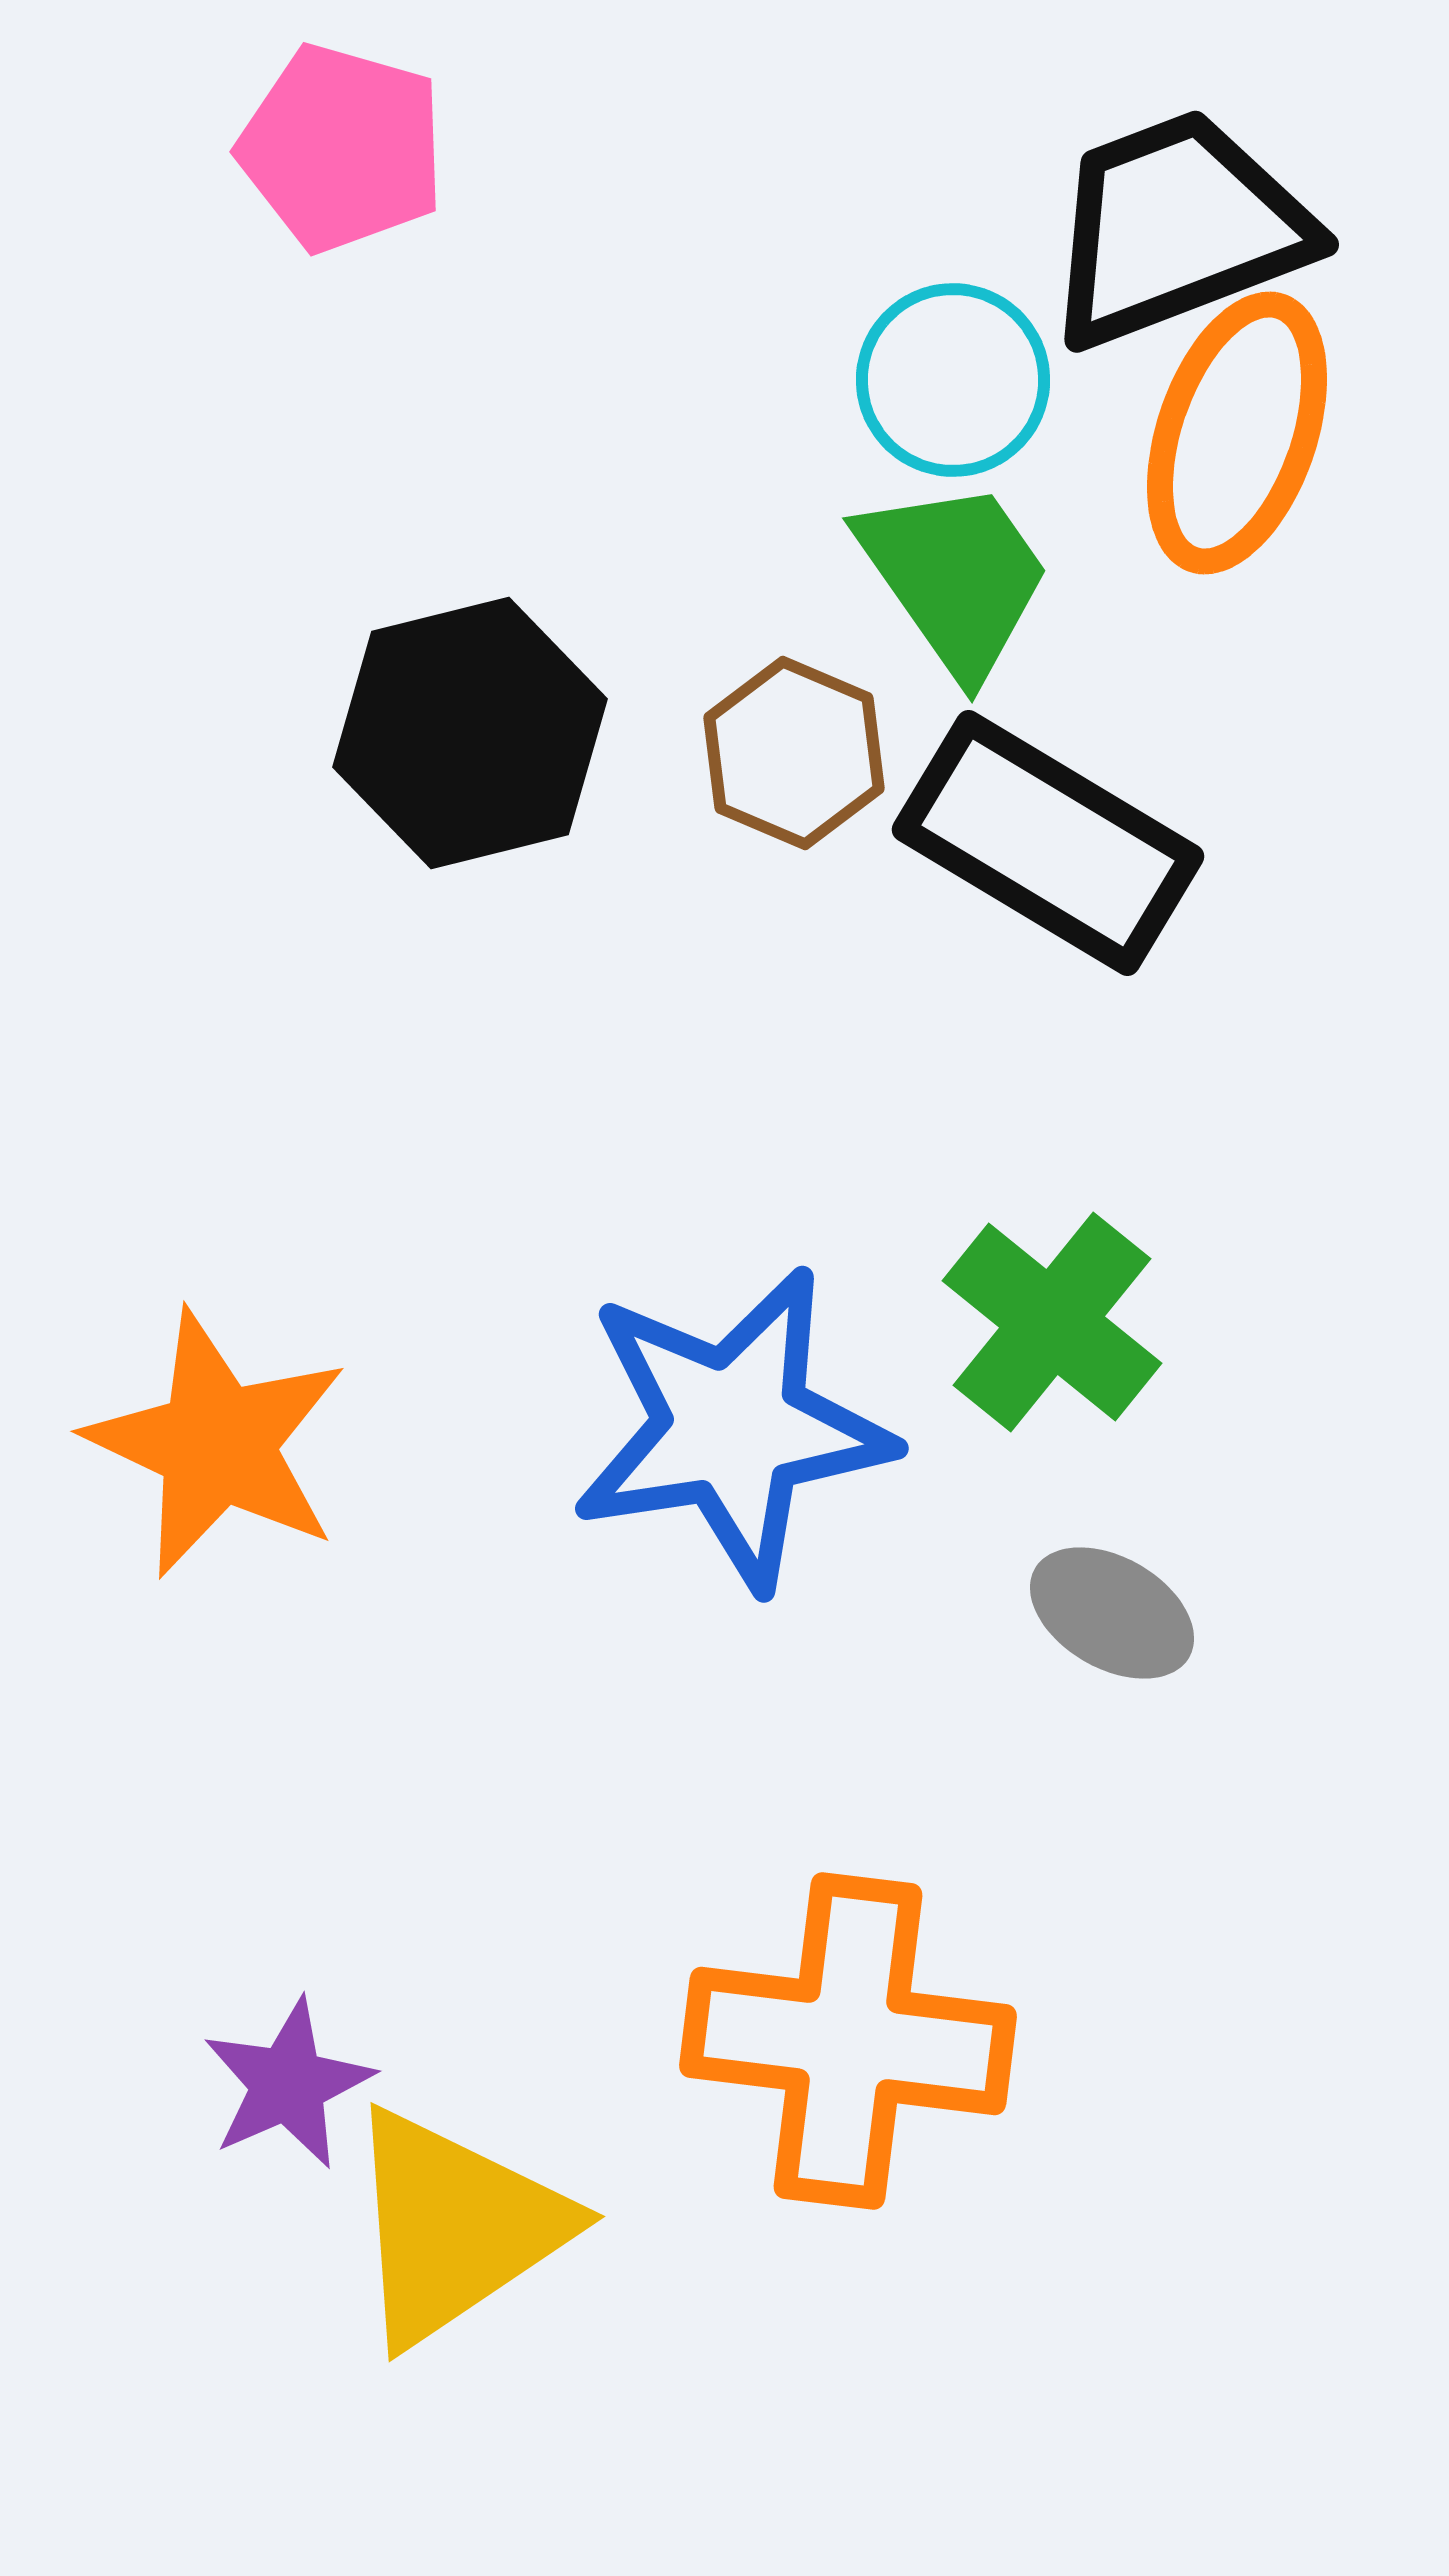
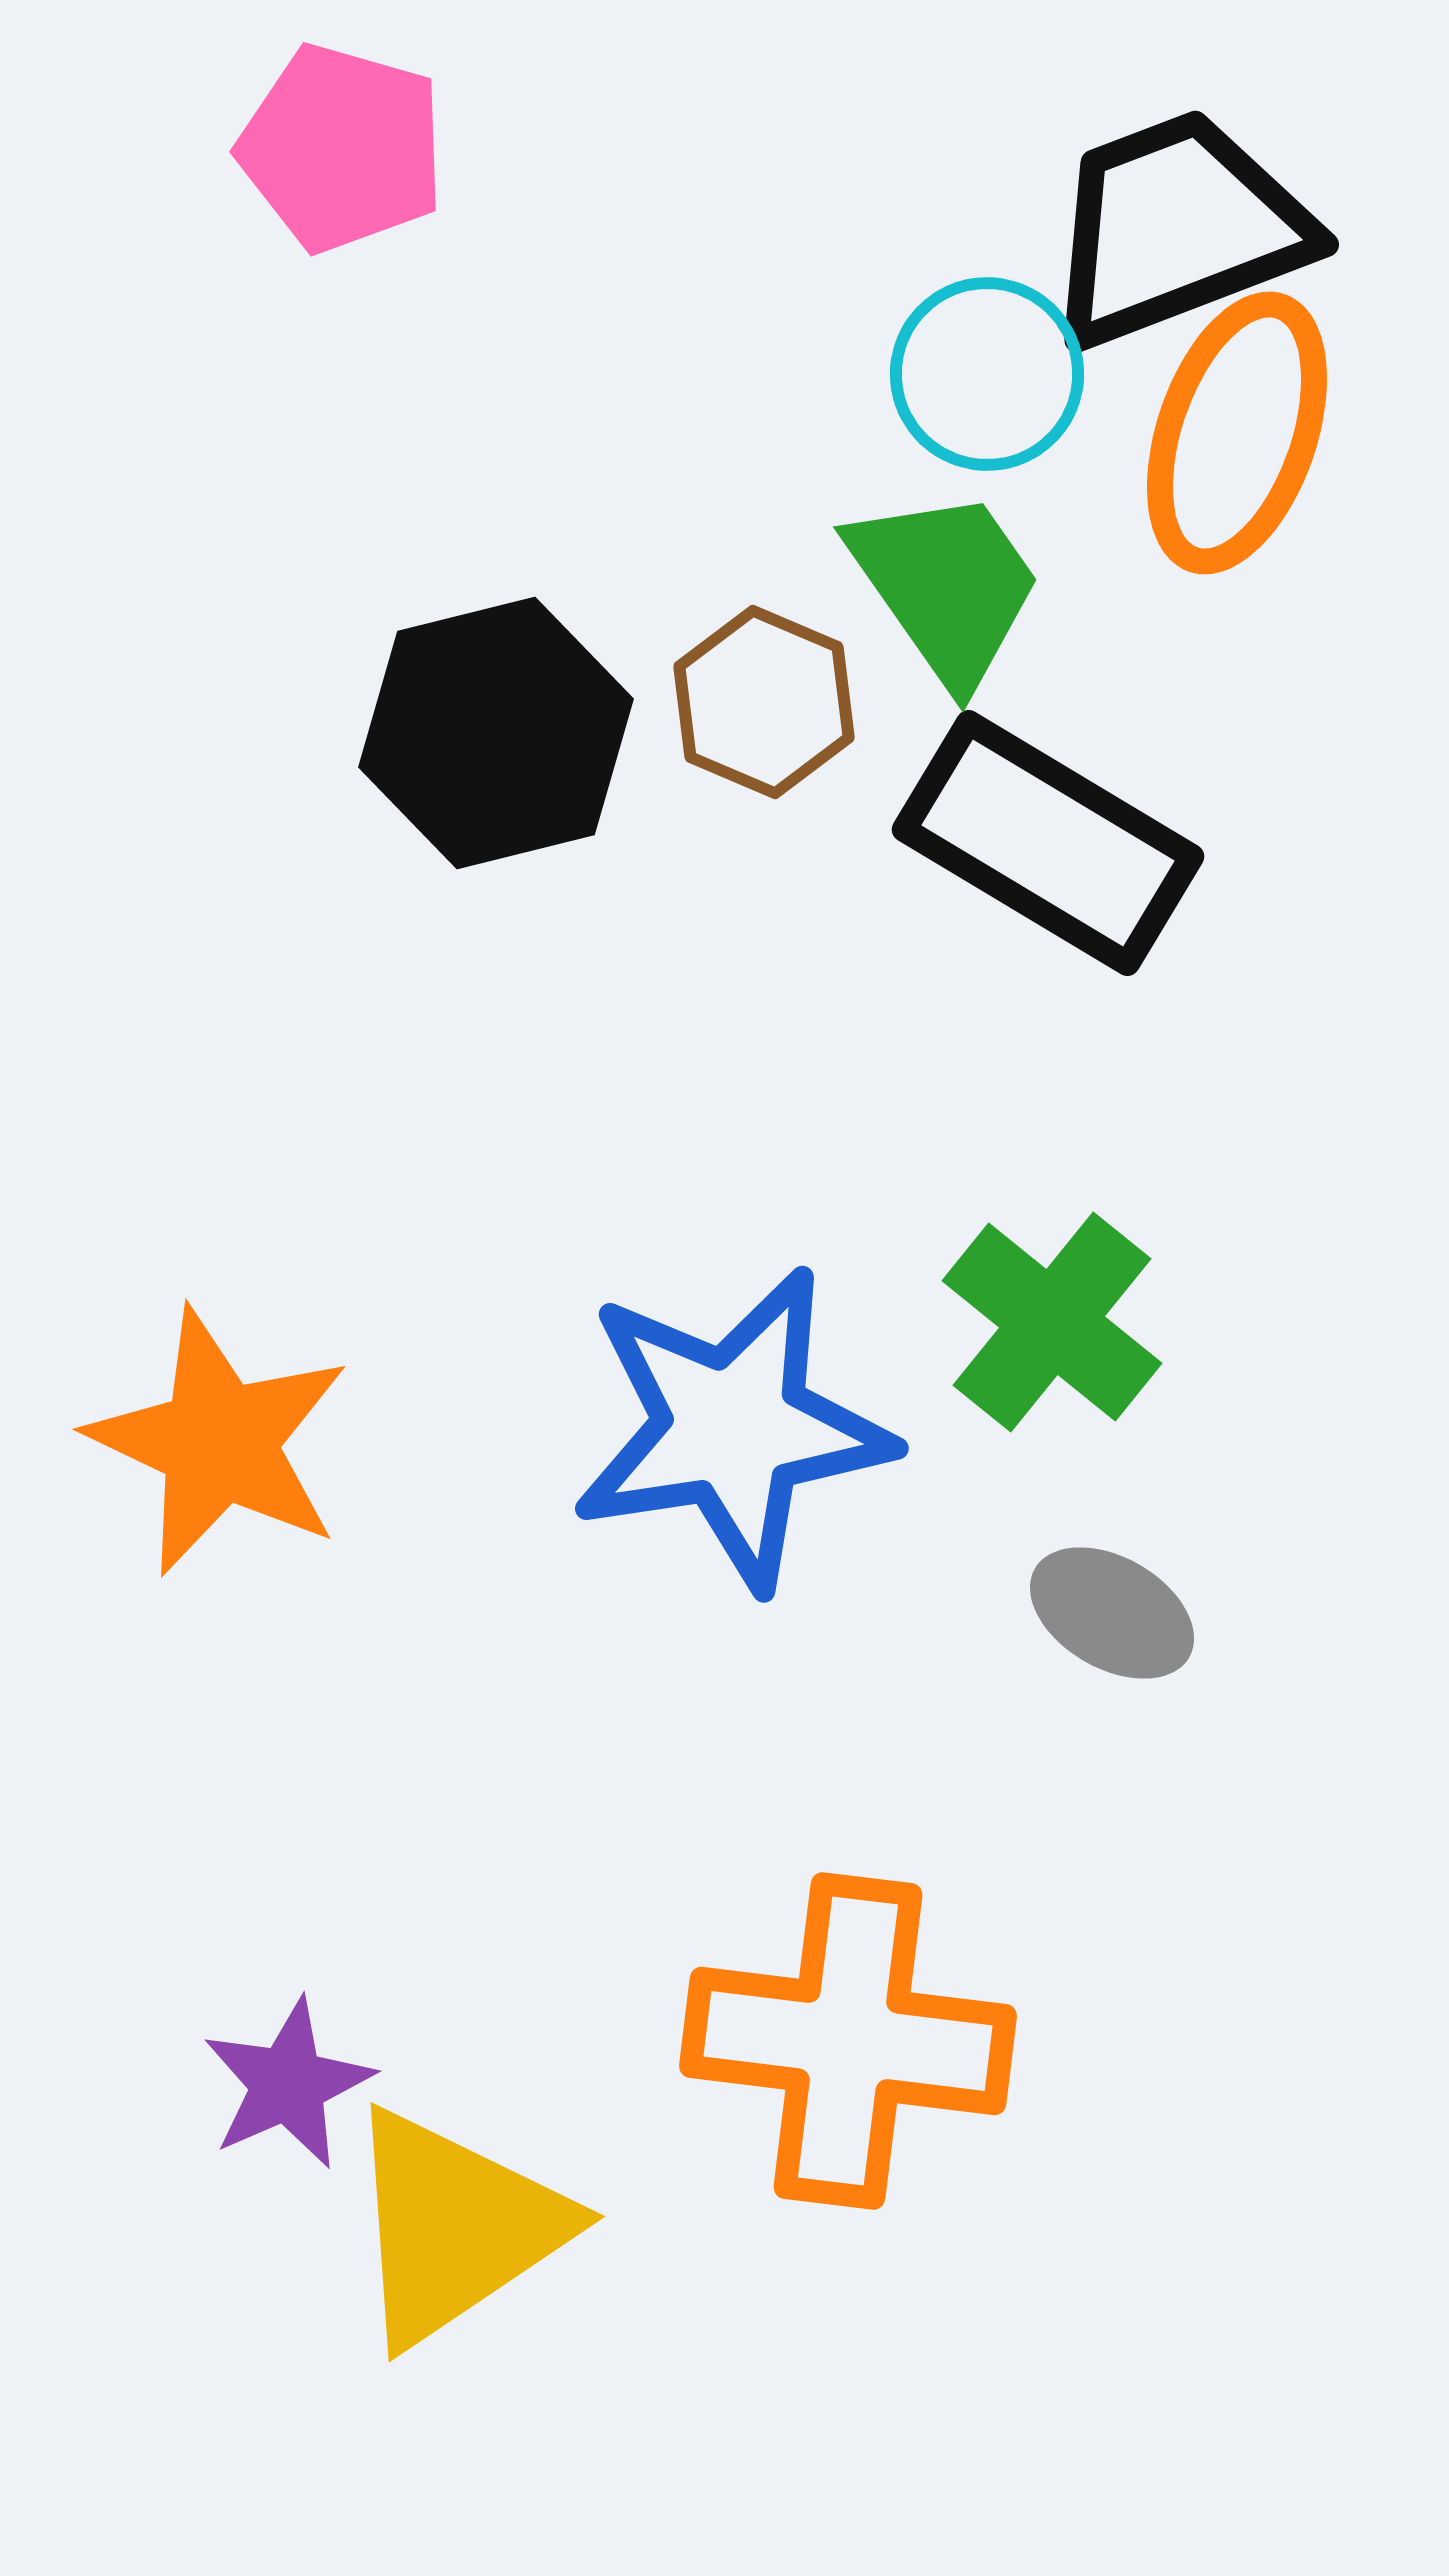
cyan circle: moved 34 px right, 6 px up
green trapezoid: moved 9 px left, 9 px down
black hexagon: moved 26 px right
brown hexagon: moved 30 px left, 51 px up
orange star: moved 2 px right, 2 px up
